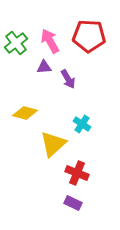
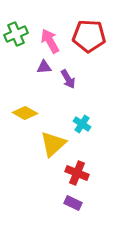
green cross: moved 9 px up; rotated 15 degrees clockwise
yellow diamond: rotated 15 degrees clockwise
